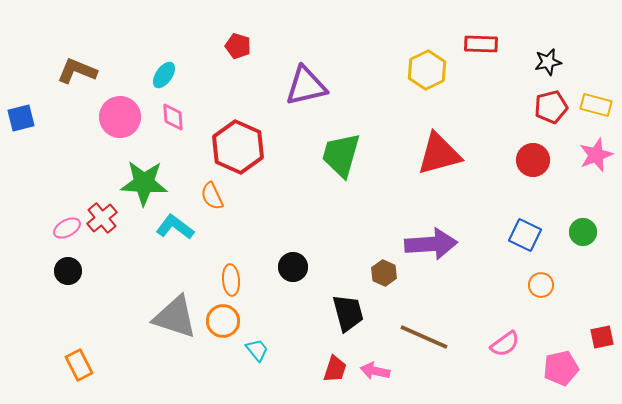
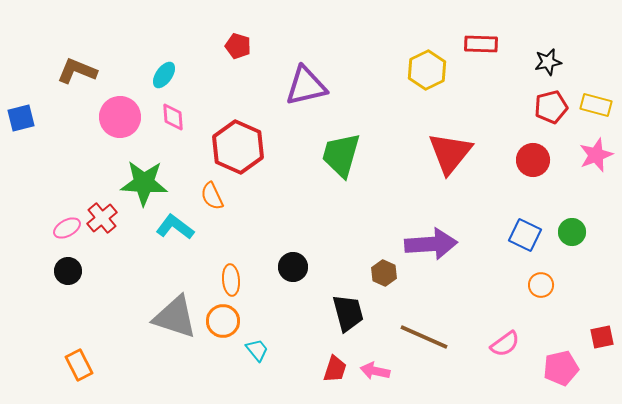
red triangle at (439, 154): moved 11 px right, 1 px up; rotated 36 degrees counterclockwise
green circle at (583, 232): moved 11 px left
